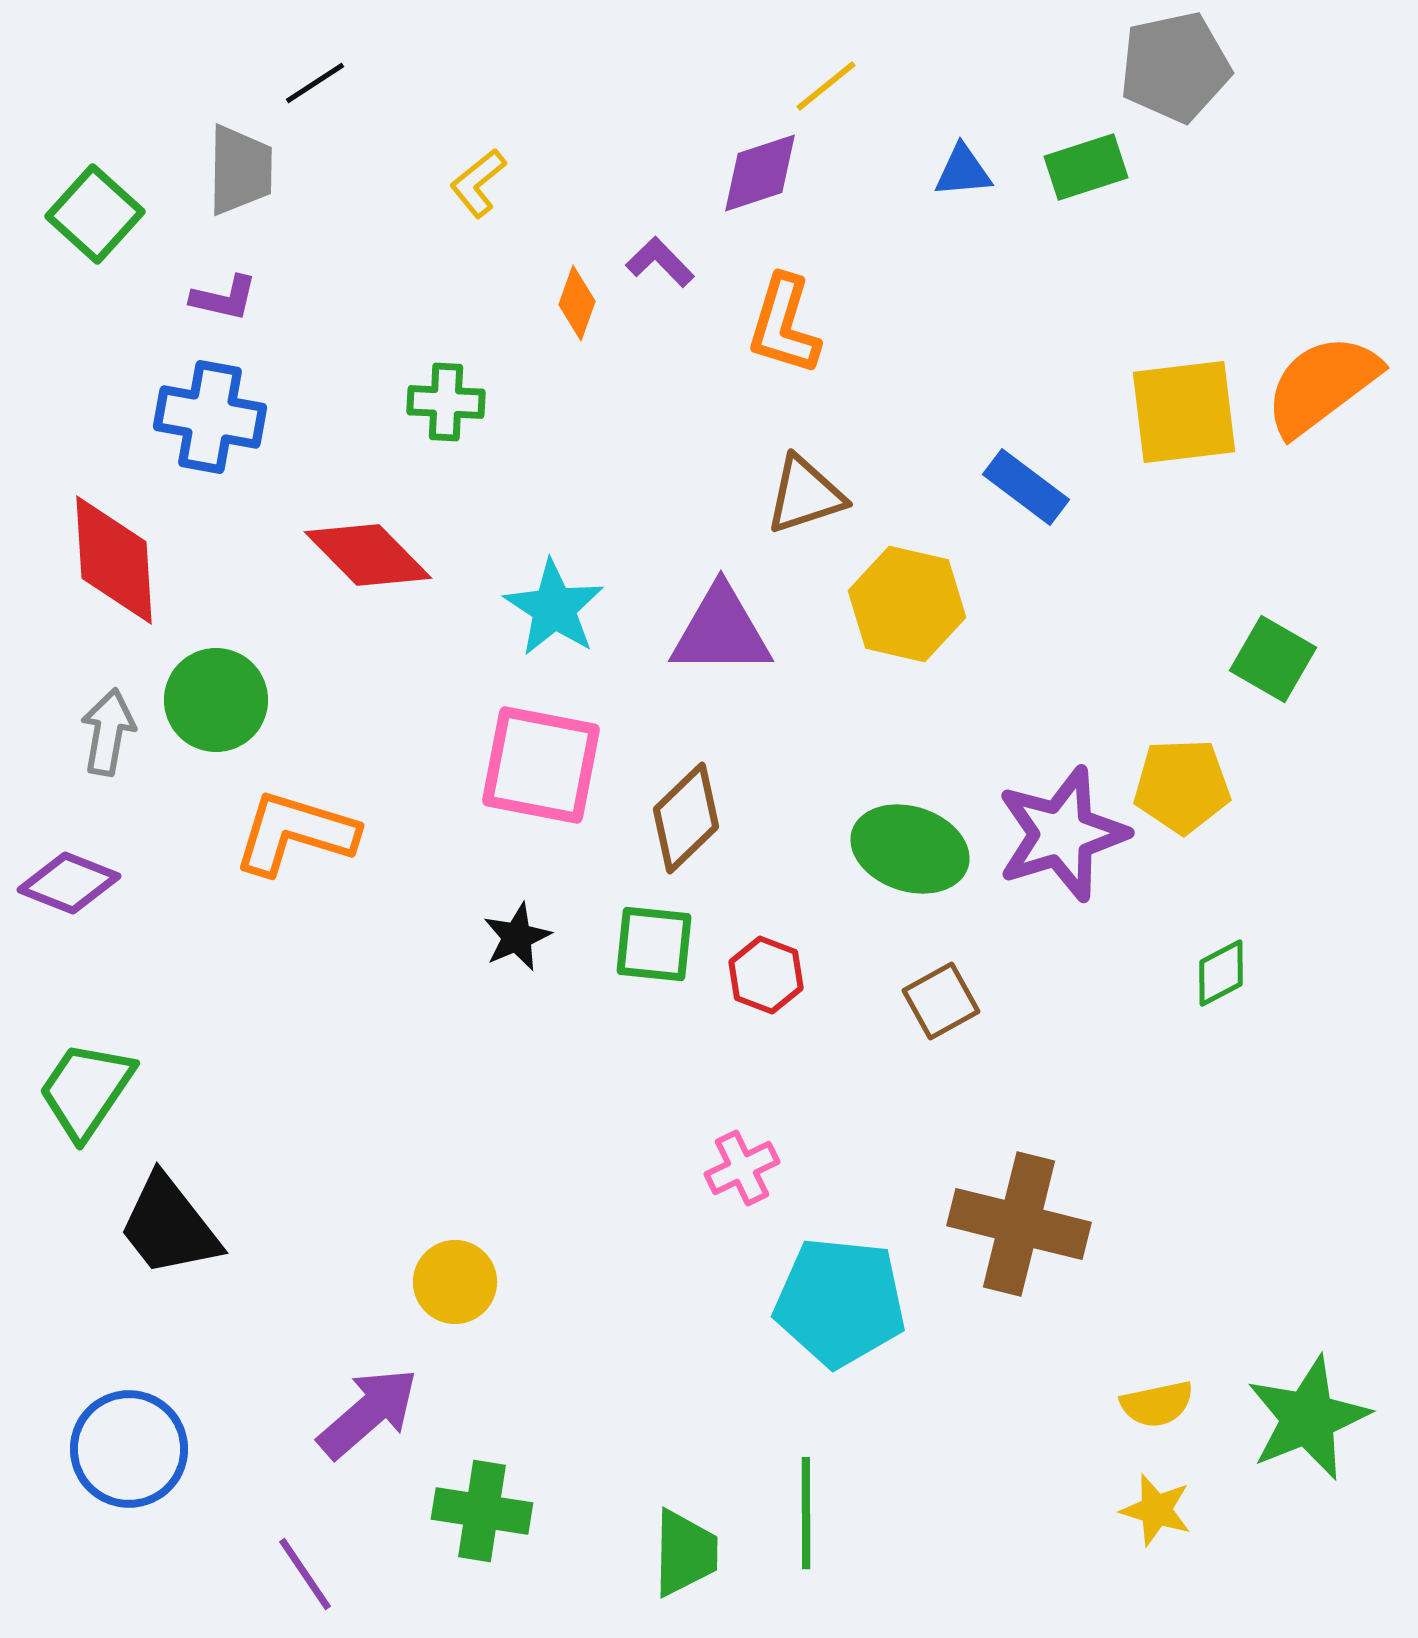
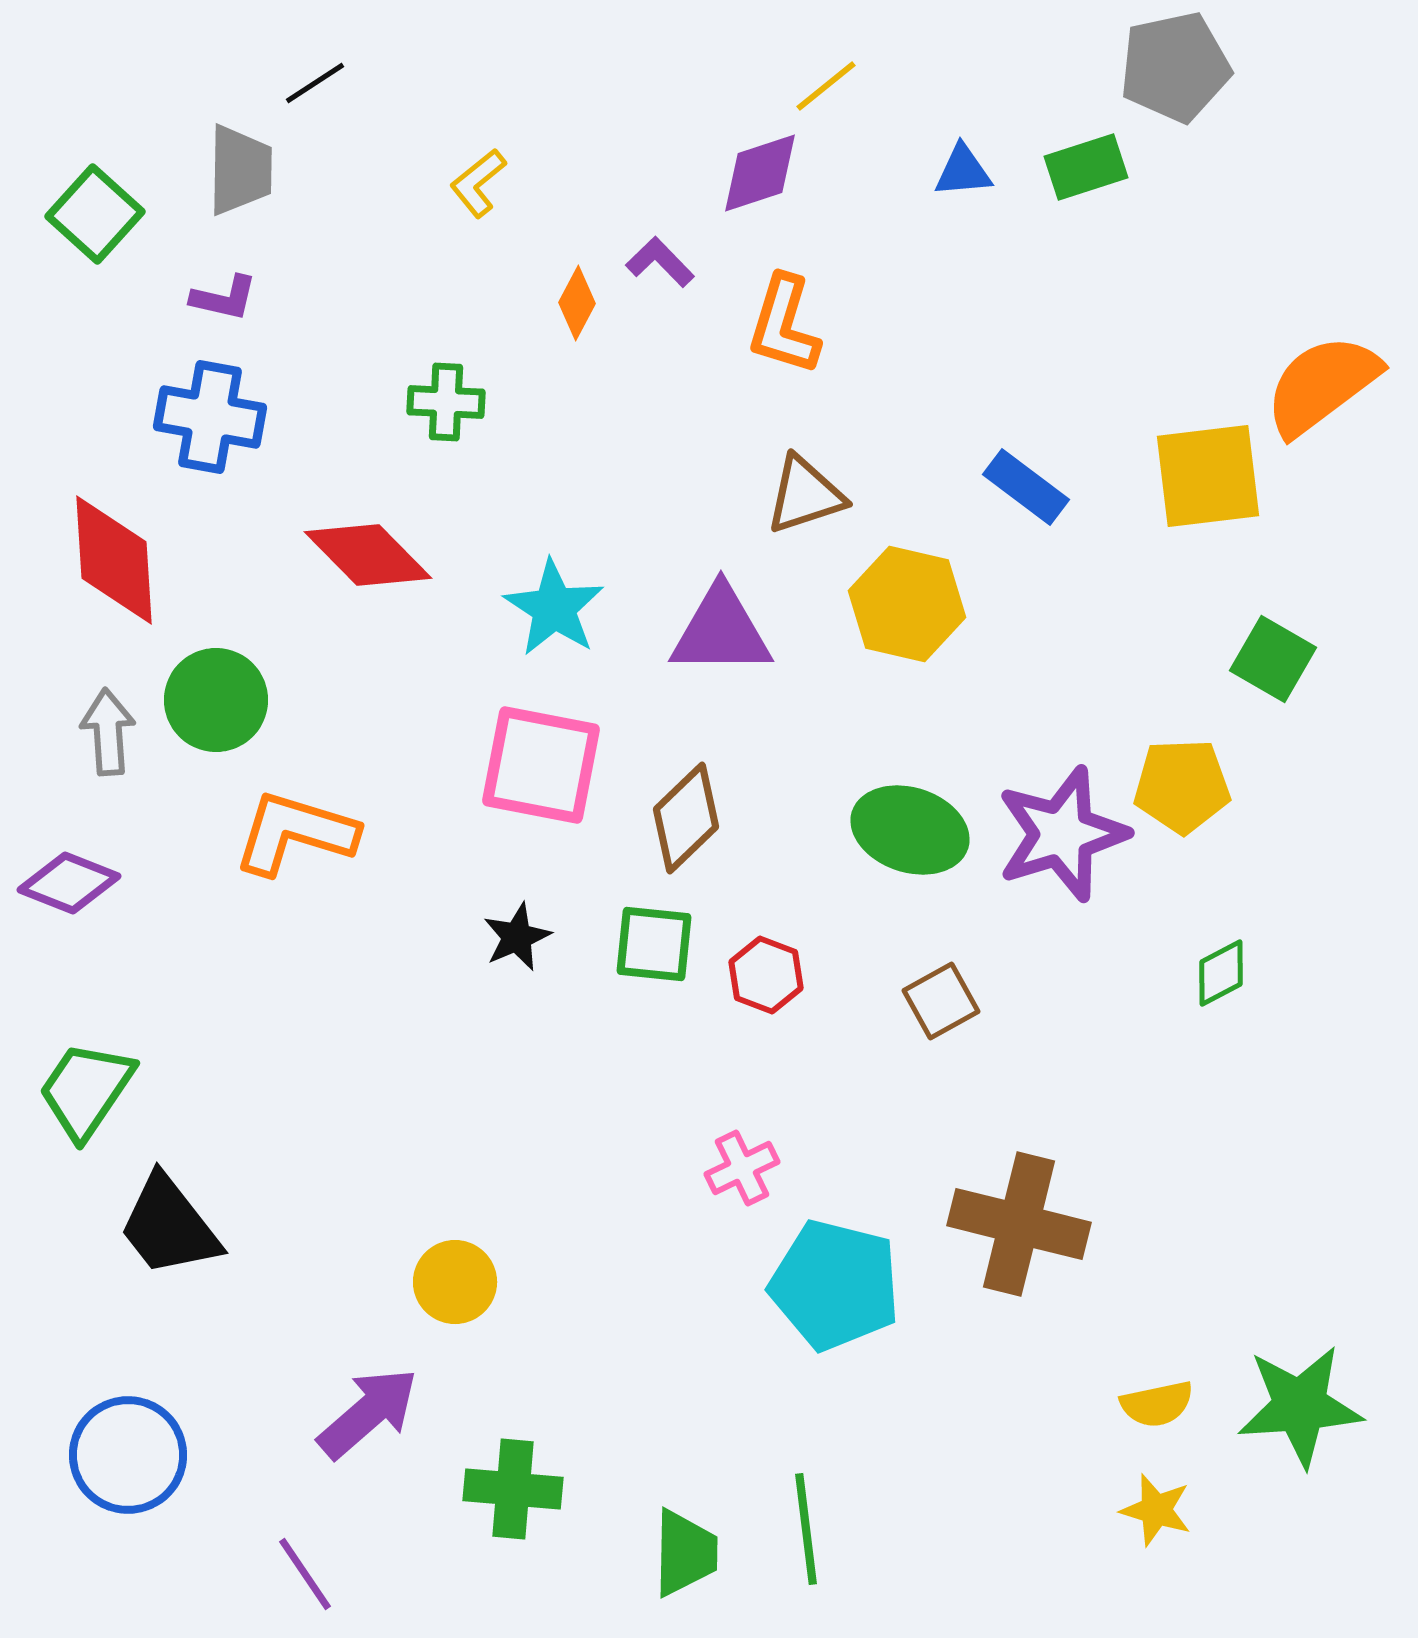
orange diamond at (577, 303): rotated 8 degrees clockwise
yellow square at (1184, 412): moved 24 px right, 64 px down
gray arrow at (108, 732): rotated 14 degrees counterclockwise
green ellipse at (910, 849): moved 19 px up
cyan pentagon at (840, 1302): moved 5 px left, 17 px up; rotated 8 degrees clockwise
green star at (1308, 1418): moved 8 px left, 12 px up; rotated 18 degrees clockwise
blue circle at (129, 1449): moved 1 px left, 6 px down
green cross at (482, 1511): moved 31 px right, 22 px up; rotated 4 degrees counterclockwise
green line at (806, 1513): moved 16 px down; rotated 7 degrees counterclockwise
